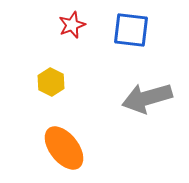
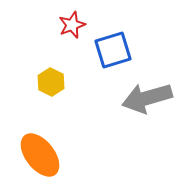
blue square: moved 18 px left, 20 px down; rotated 24 degrees counterclockwise
orange ellipse: moved 24 px left, 7 px down
